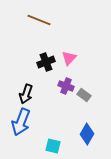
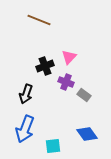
pink triangle: moved 1 px up
black cross: moved 1 px left, 4 px down
purple cross: moved 4 px up
blue arrow: moved 4 px right, 7 px down
blue diamond: rotated 65 degrees counterclockwise
cyan square: rotated 21 degrees counterclockwise
